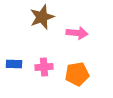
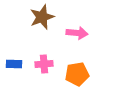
pink cross: moved 3 px up
